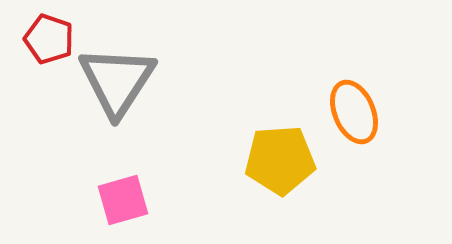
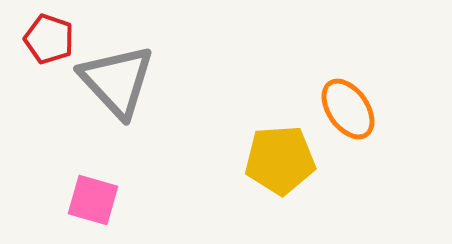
gray triangle: rotated 16 degrees counterclockwise
orange ellipse: moved 6 px left, 3 px up; rotated 12 degrees counterclockwise
pink square: moved 30 px left; rotated 32 degrees clockwise
